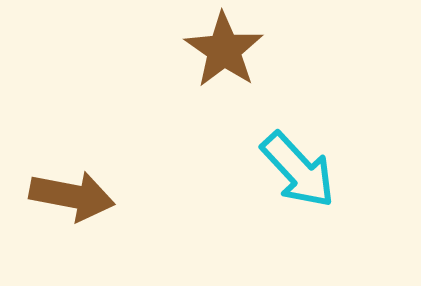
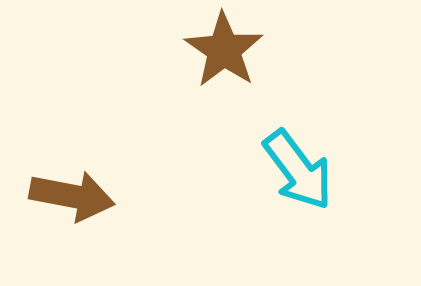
cyan arrow: rotated 6 degrees clockwise
